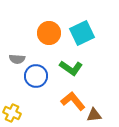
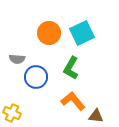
green L-shape: rotated 85 degrees clockwise
blue circle: moved 1 px down
brown triangle: moved 2 px right, 1 px down; rotated 14 degrees clockwise
